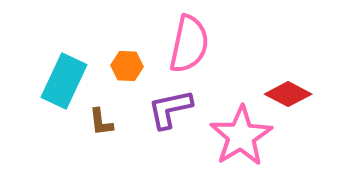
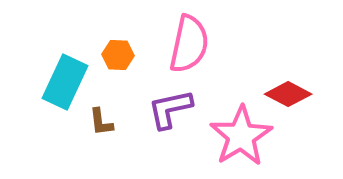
orange hexagon: moved 9 px left, 11 px up
cyan rectangle: moved 1 px right, 1 px down
